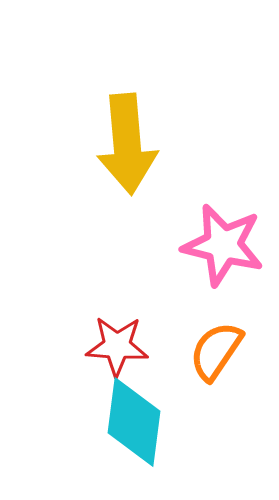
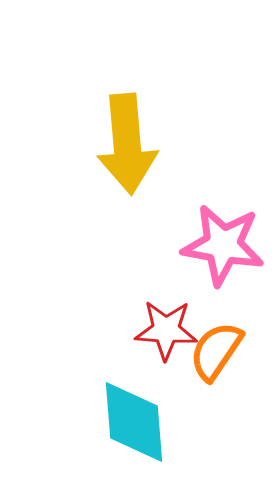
pink star: rotated 4 degrees counterclockwise
red star: moved 49 px right, 16 px up
cyan diamond: rotated 12 degrees counterclockwise
